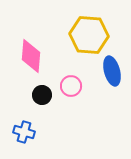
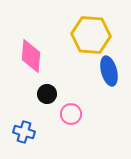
yellow hexagon: moved 2 px right
blue ellipse: moved 3 px left
pink circle: moved 28 px down
black circle: moved 5 px right, 1 px up
